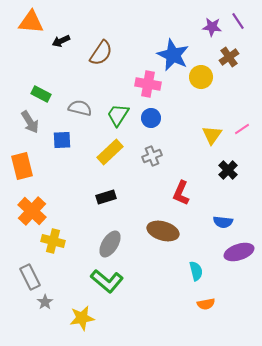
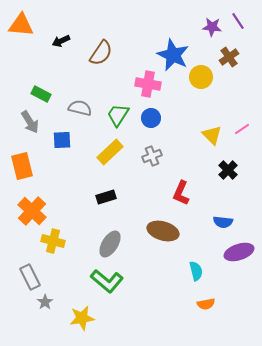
orange triangle: moved 10 px left, 3 px down
yellow triangle: rotated 20 degrees counterclockwise
